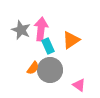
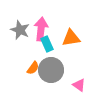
gray star: moved 1 px left
orange triangle: moved 2 px up; rotated 24 degrees clockwise
cyan rectangle: moved 1 px left, 2 px up
gray circle: moved 1 px right
